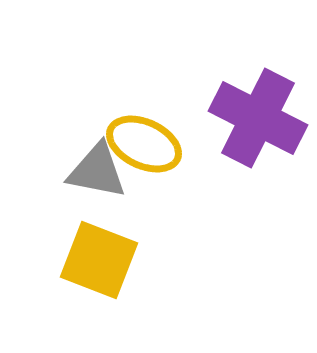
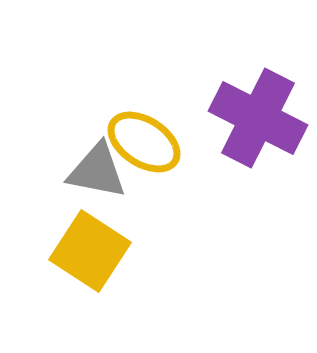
yellow ellipse: moved 2 px up; rotated 8 degrees clockwise
yellow square: moved 9 px left, 9 px up; rotated 12 degrees clockwise
